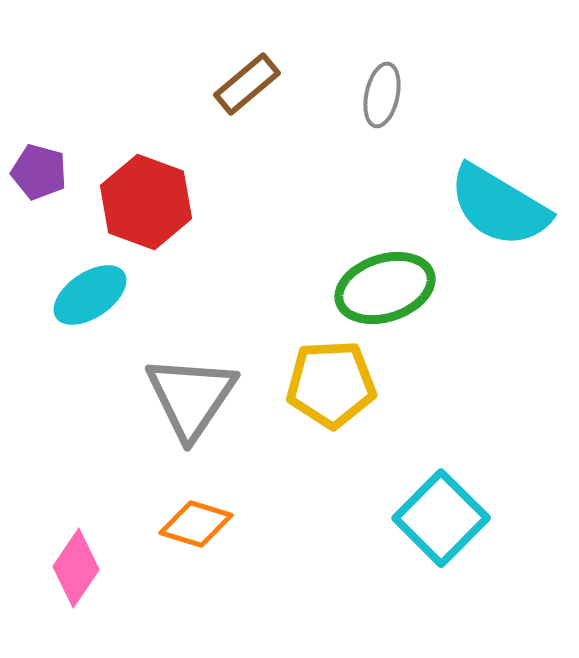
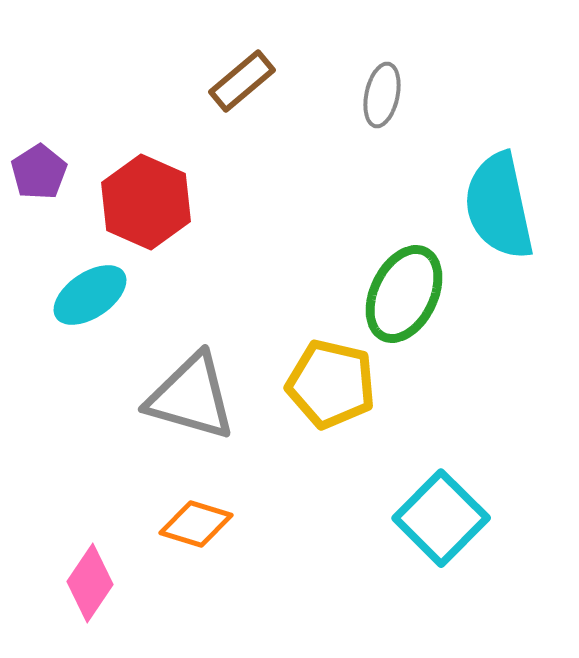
brown rectangle: moved 5 px left, 3 px up
purple pentagon: rotated 24 degrees clockwise
red hexagon: rotated 4 degrees clockwise
cyan semicircle: rotated 47 degrees clockwise
green ellipse: moved 19 px right, 6 px down; rotated 46 degrees counterclockwise
yellow pentagon: rotated 16 degrees clockwise
gray triangle: rotated 48 degrees counterclockwise
pink diamond: moved 14 px right, 15 px down
